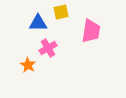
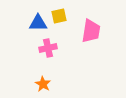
yellow square: moved 2 px left, 4 px down
pink cross: rotated 18 degrees clockwise
orange star: moved 15 px right, 19 px down
